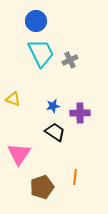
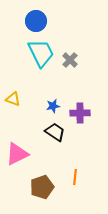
gray cross: rotated 21 degrees counterclockwise
pink triangle: moved 2 px left; rotated 30 degrees clockwise
